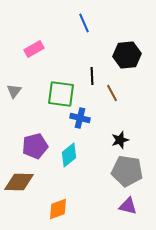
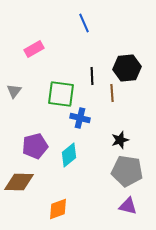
black hexagon: moved 13 px down
brown line: rotated 24 degrees clockwise
